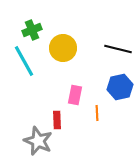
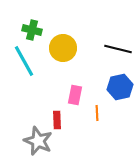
green cross: rotated 36 degrees clockwise
